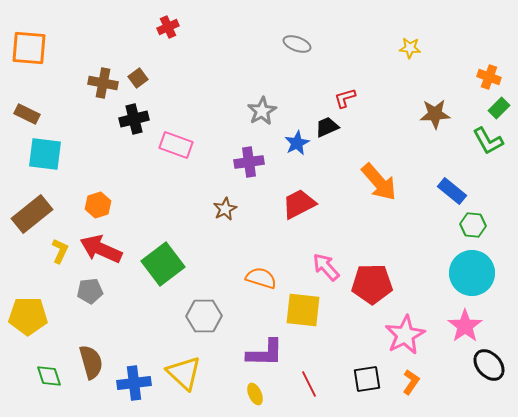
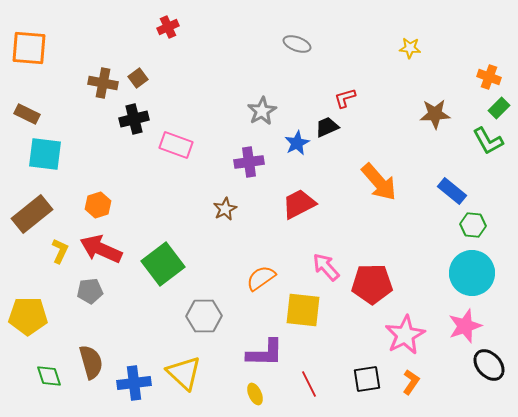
orange semicircle at (261, 278): rotated 52 degrees counterclockwise
pink star at (465, 326): rotated 16 degrees clockwise
